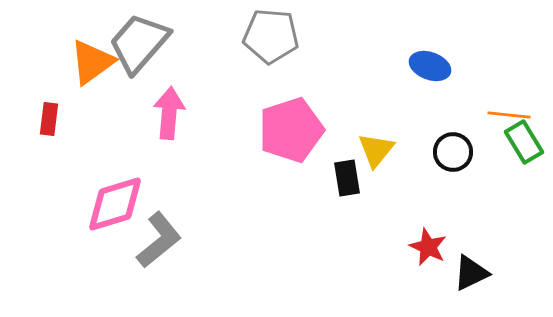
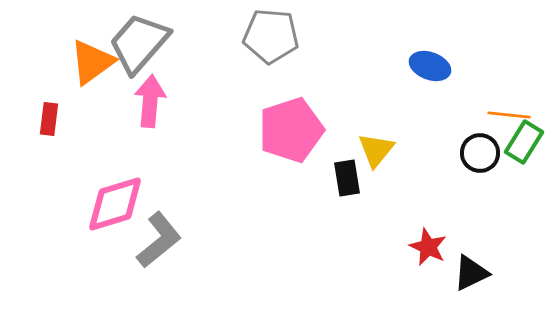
pink arrow: moved 19 px left, 12 px up
green rectangle: rotated 63 degrees clockwise
black circle: moved 27 px right, 1 px down
